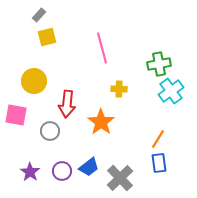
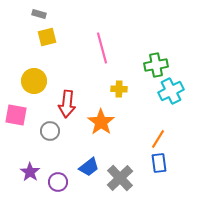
gray rectangle: moved 1 px up; rotated 64 degrees clockwise
green cross: moved 3 px left, 1 px down
cyan cross: rotated 10 degrees clockwise
purple circle: moved 4 px left, 11 px down
